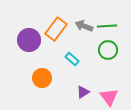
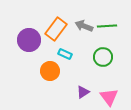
green circle: moved 5 px left, 7 px down
cyan rectangle: moved 7 px left, 5 px up; rotated 16 degrees counterclockwise
orange circle: moved 8 px right, 7 px up
